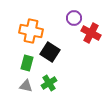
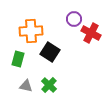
purple circle: moved 1 px down
orange cross: rotated 15 degrees counterclockwise
green rectangle: moved 9 px left, 4 px up
green cross: moved 2 px down; rotated 14 degrees counterclockwise
